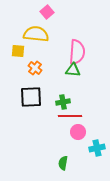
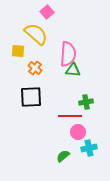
yellow semicircle: rotated 35 degrees clockwise
pink semicircle: moved 9 px left, 2 px down
green cross: moved 23 px right
cyan cross: moved 8 px left
green semicircle: moved 7 px up; rotated 40 degrees clockwise
